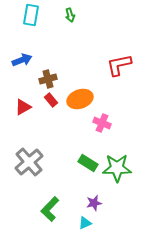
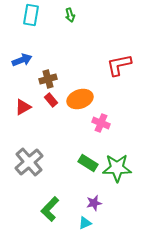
pink cross: moved 1 px left
